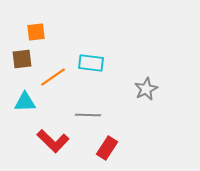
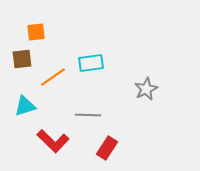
cyan rectangle: rotated 15 degrees counterclockwise
cyan triangle: moved 4 px down; rotated 15 degrees counterclockwise
